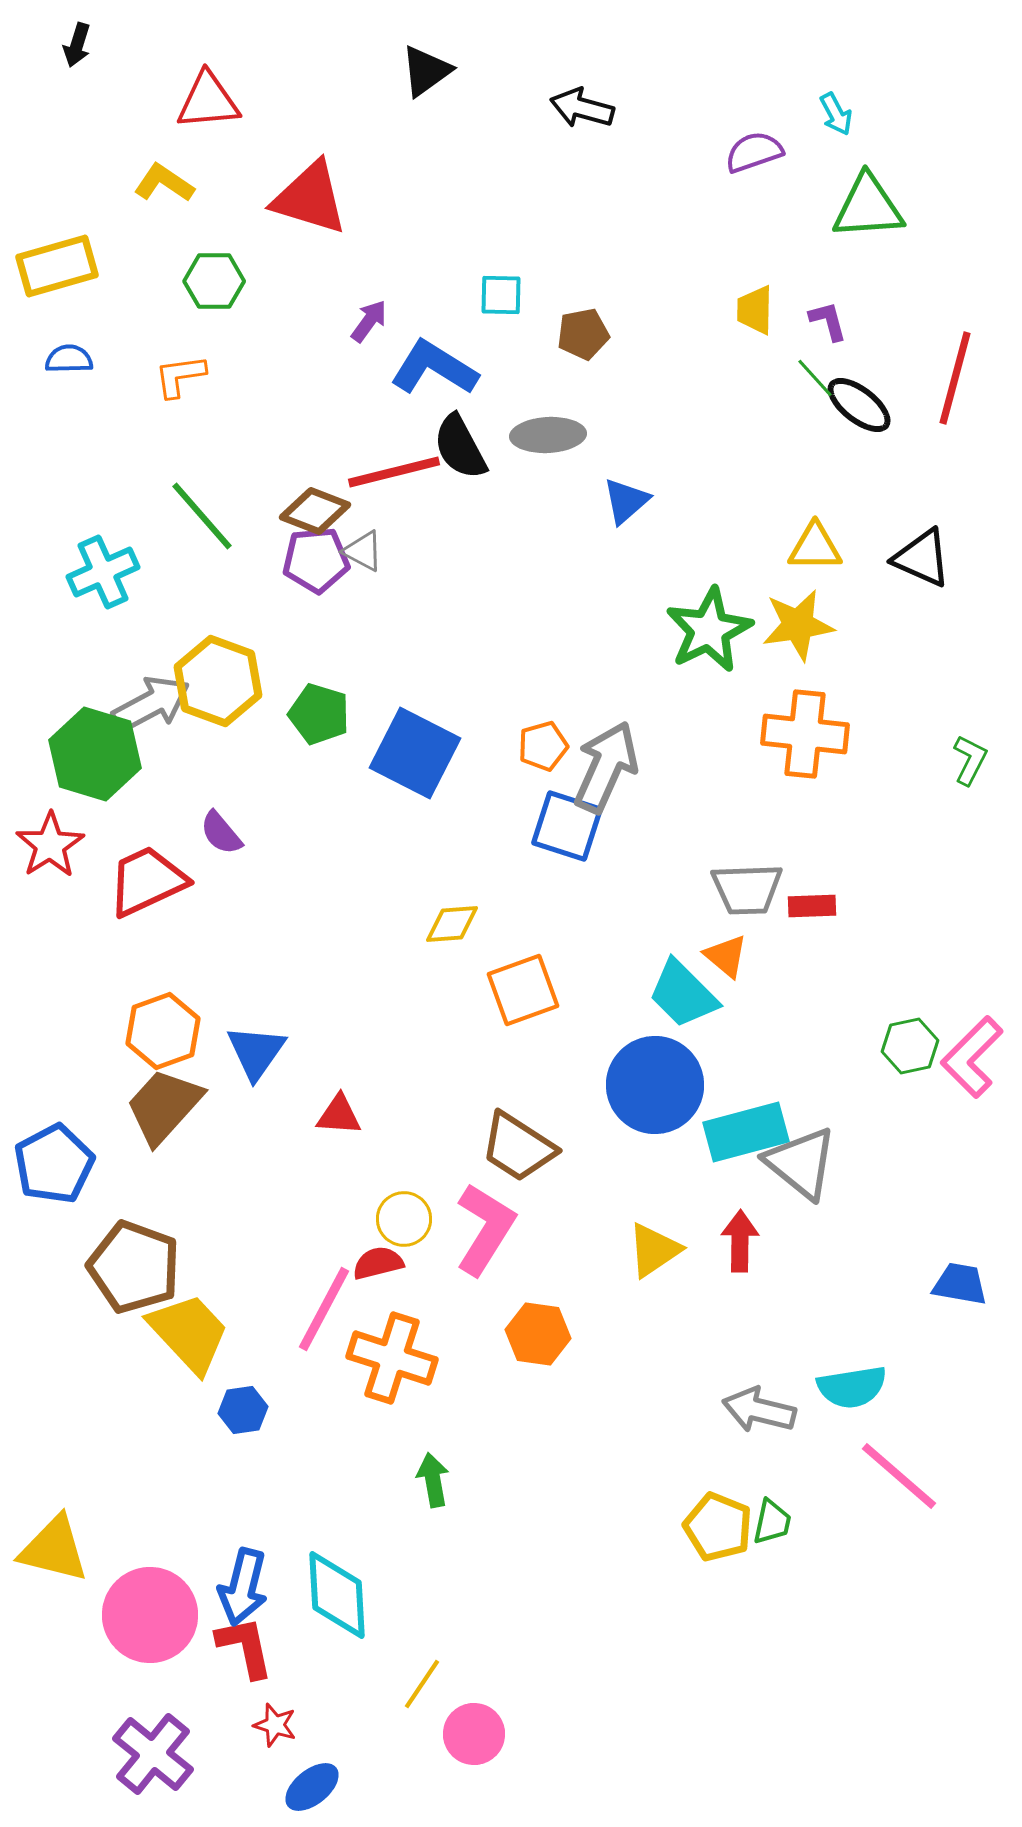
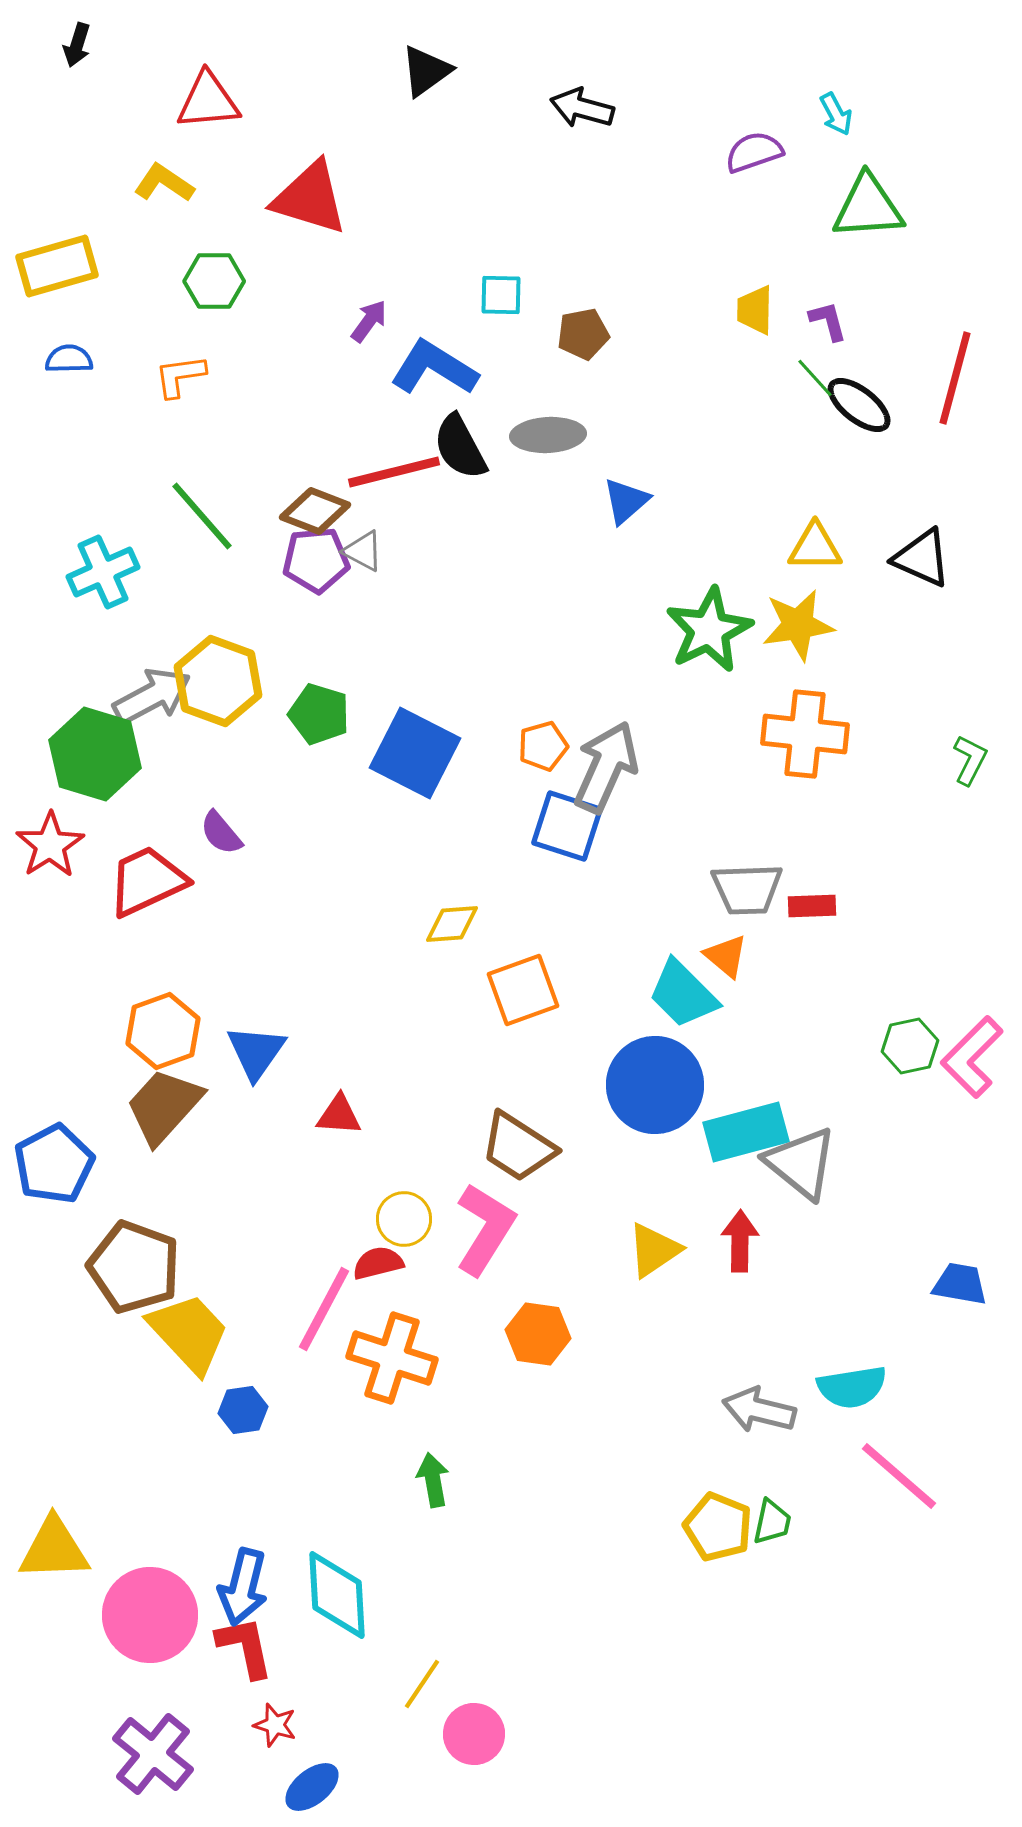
gray arrow at (151, 704): moved 1 px right, 8 px up
yellow triangle at (54, 1549): rotated 16 degrees counterclockwise
